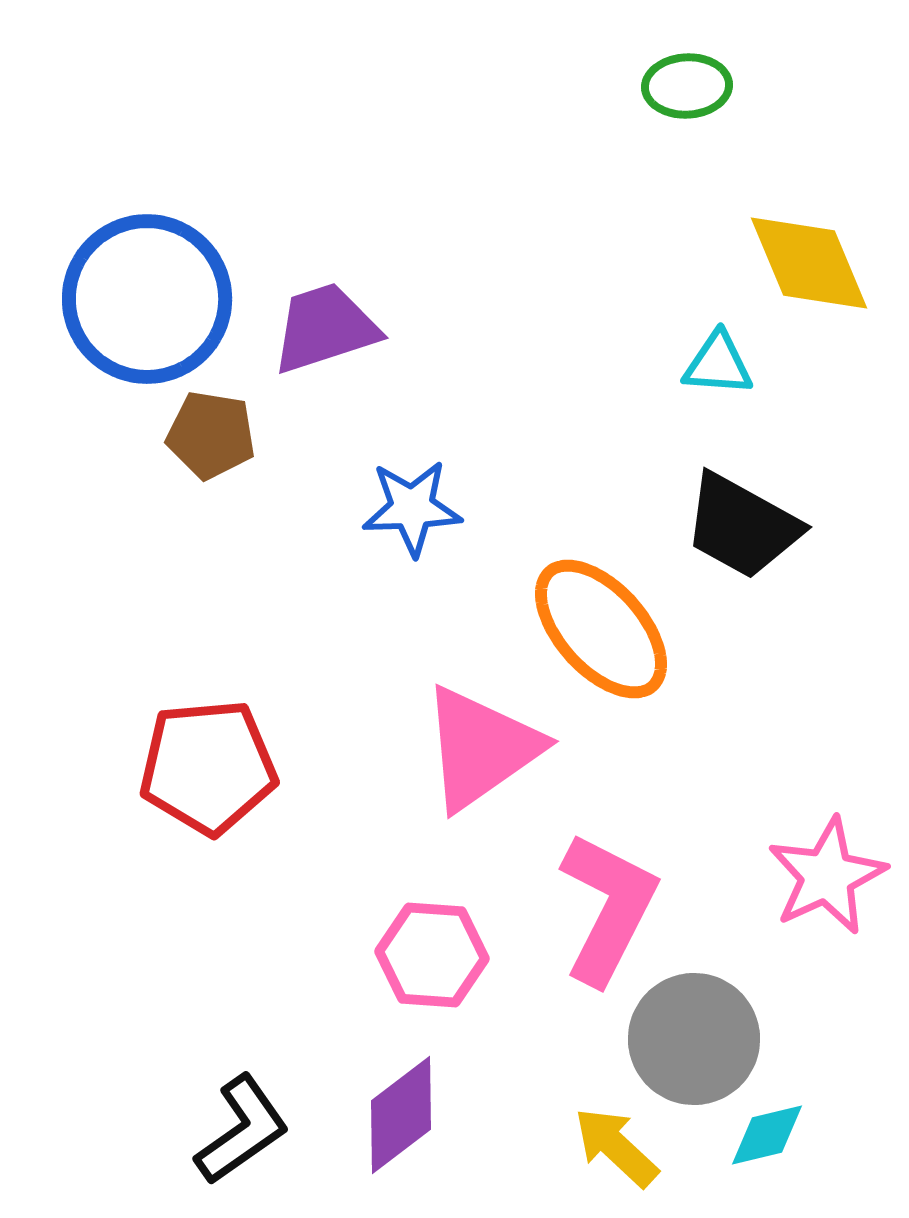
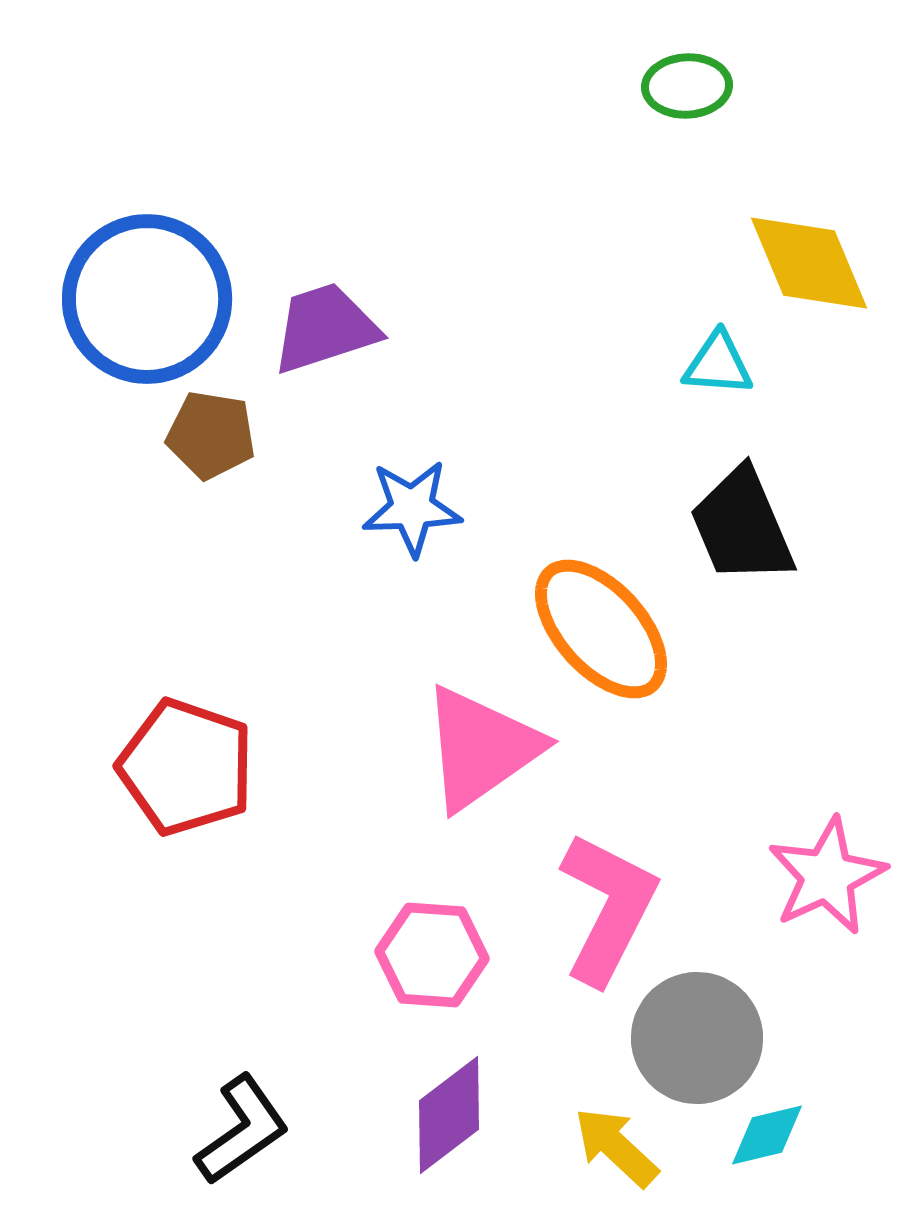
black trapezoid: rotated 38 degrees clockwise
red pentagon: moved 22 px left; rotated 24 degrees clockwise
gray circle: moved 3 px right, 1 px up
purple diamond: moved 48 px right
